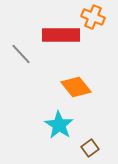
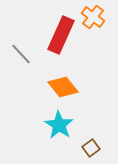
orange cross: rotated 15 degrees clockwise
red rectangle: rotated 66 degrees counterclockwise
orange diamond: moved 13 px left
brown square: moved 1 px right
